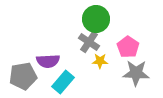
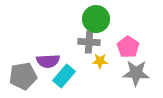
gray cross: rotated 30 degrees counterclockwise
cyan rectangle: moved 1 px right, 6 px up
